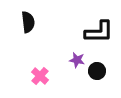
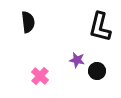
black L-shape: moved 1 px right, 5 px up; rotated 104 degrees clockwise
